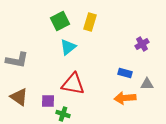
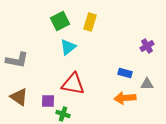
purple cross: moved 5 px right, 2 px down
